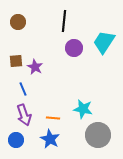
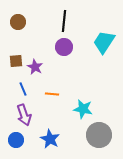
purple circle: moved 10 px left, 1 px up
orange line: moved 1 px left, 24 px up
gray circle: moved 1 px right
